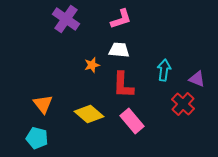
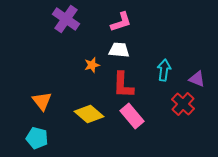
pink L-shape: moved 3 px down
orange triangle: moved 1 px left, 3 px up
pink rectangle: moved 5 px up
